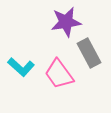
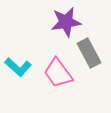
cyan L-shape: moved 3 px left
pink trapezoid: moved 1 px left, 1 px up
